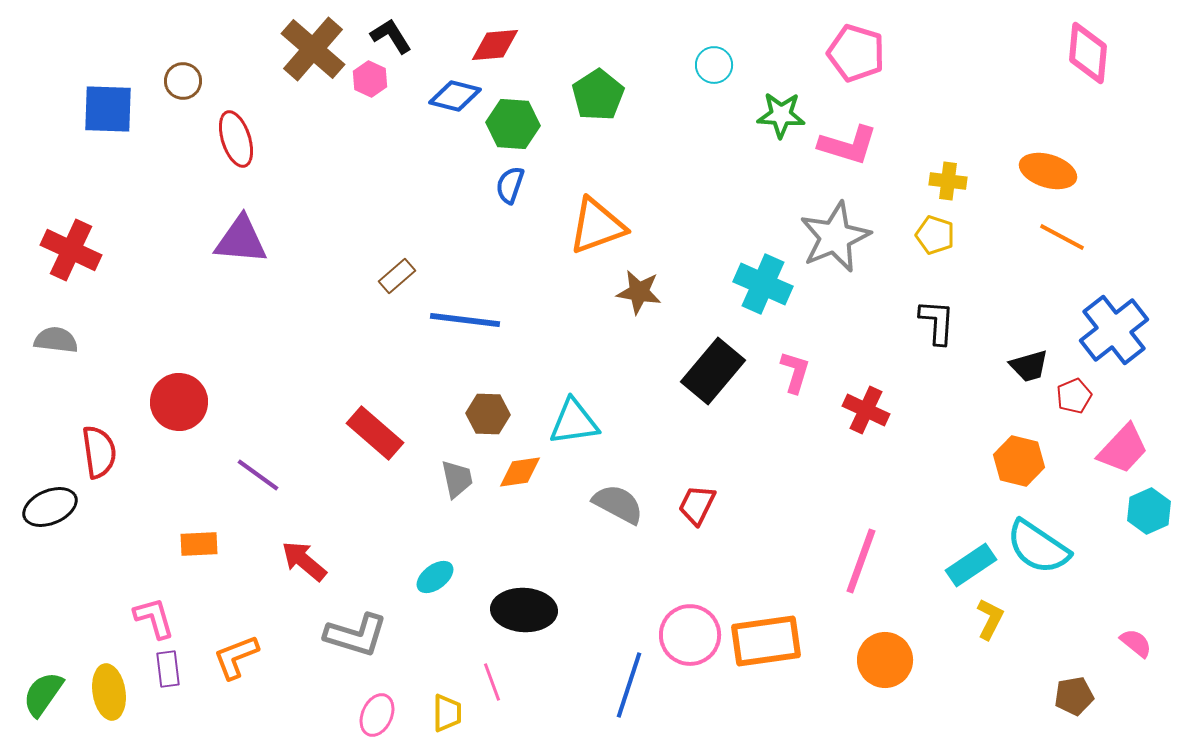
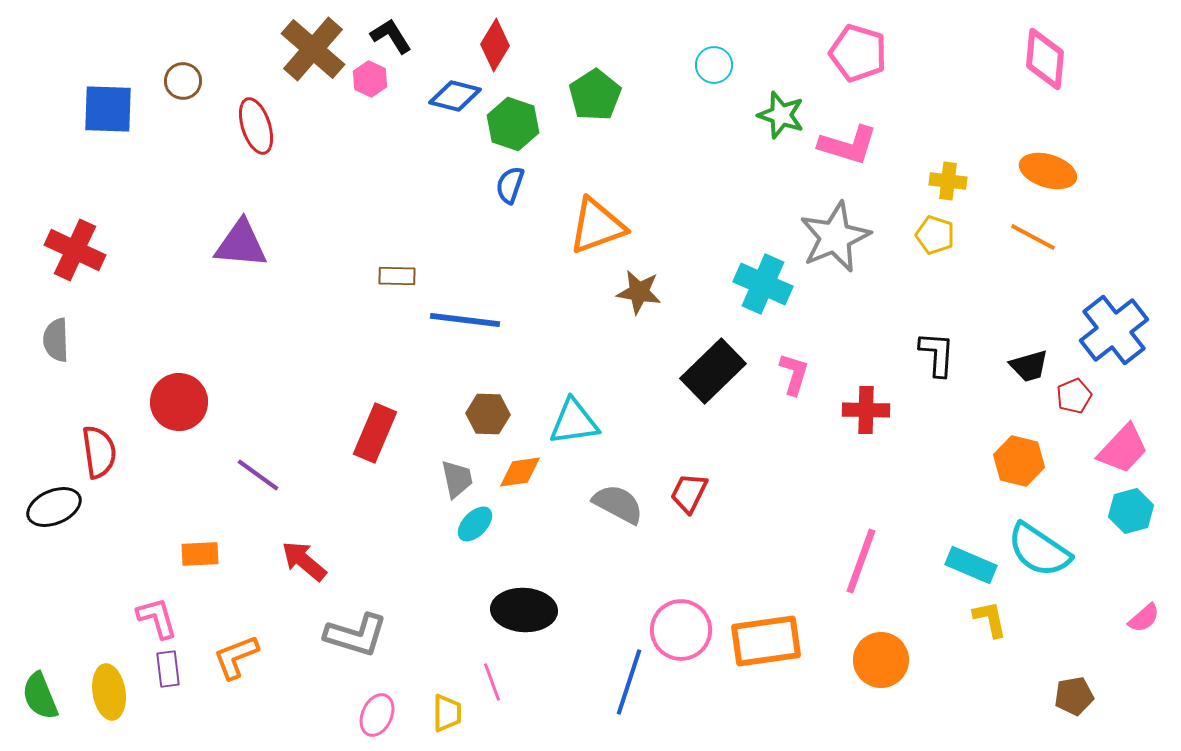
red diamond at (495, 45): rotated 54 degrees counterclockwise
pink pentagon at (856, 53): moved 2 px right
pink diamond at (1088, 53): moved 43 px left, 6 px down
green pentagon at (598, 95): moved 3 px left
green star at (781, 115): rotated 15 degrees clockwise
green hexagon at (513, 124): rotated 15 degrees clockwise
red ellipse at (236, 139): moved 20 px right, 13 px up
orange line at (1062, 237): moved 29 px left
purple triangle at (241, 240): moved 4 px down
red cross at (71, 250): moved 4 px right
brown rectangle at (397, 276): rotated 42 degrees clockwise
black L-shape at (937, 322): moved 32 px down
gray semicircle at (56, 340): rotated 99 degrees counterclockwise
black rectangle at (713, 371): rotated 6 degrees clockwise
pink L-shape at (795, 372): moved 1 px left, 2 px down
red cross at (866, 410): rotated 24 degrees counterclockwise
red rectangle at (375, 433): rotated 72 degrees clockwise
red trapezoid at (697, 505): moved 8 px left, 12 px up
black ellipse at (50, 507): moved 4 px right
cyan hexagon at (1149, 511): moved 18 px left; rotated 9 degrees clockwise
orange rectangle at (199, 544): moved 1 px right, 10 px down
cyan semicircle at (1038, 547): moved 1 px right, 3 px down
cyan rectangle at (971, 565): rotated 57 degrees clockwise
cyan ellipse at (435, 577): moved 40 px right, 53 px up; rotated 9 degrees counterclockwise
pink L-shape at (154, 618): moved 3 px right
yellow L-shape at (990, 619): rotated 39 degrees counterclockwise
pink circle at (690, 635): moved 9 px left, 5 px up
pink semicircle at (1136, 643): moved 8 px right, 25 px up; rotated 100 degrees clockwise
orange circle at (885, 660): moved 4 px left
blue line at (629, 685): moved 3 px up
green semicircle at (43, 694): moved 3 px left, 2 px down; rotated 57 degrees counterclockwise
